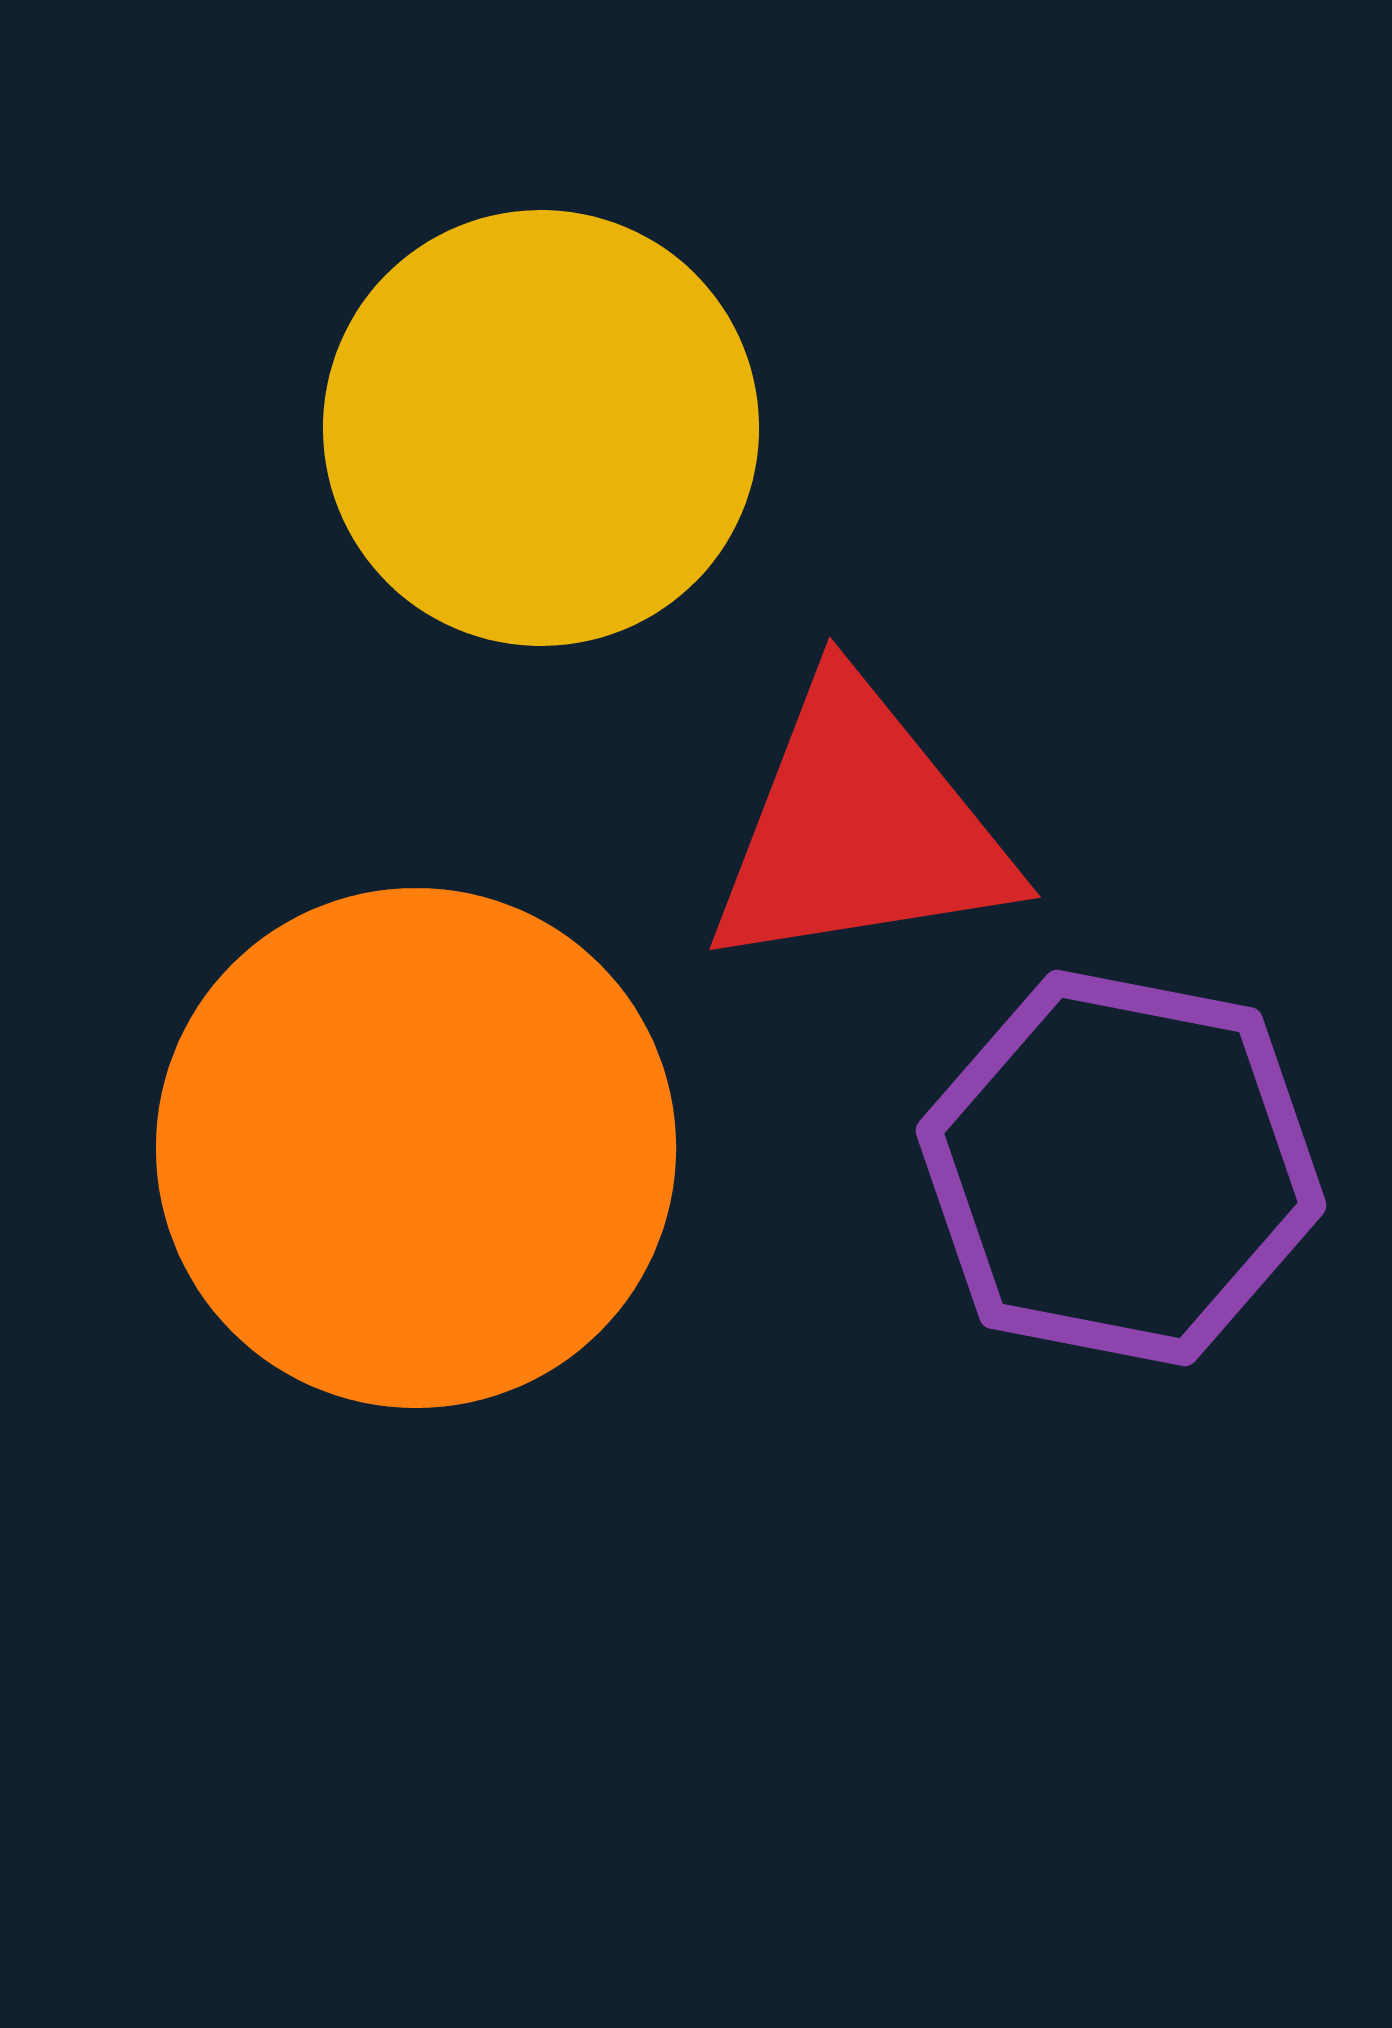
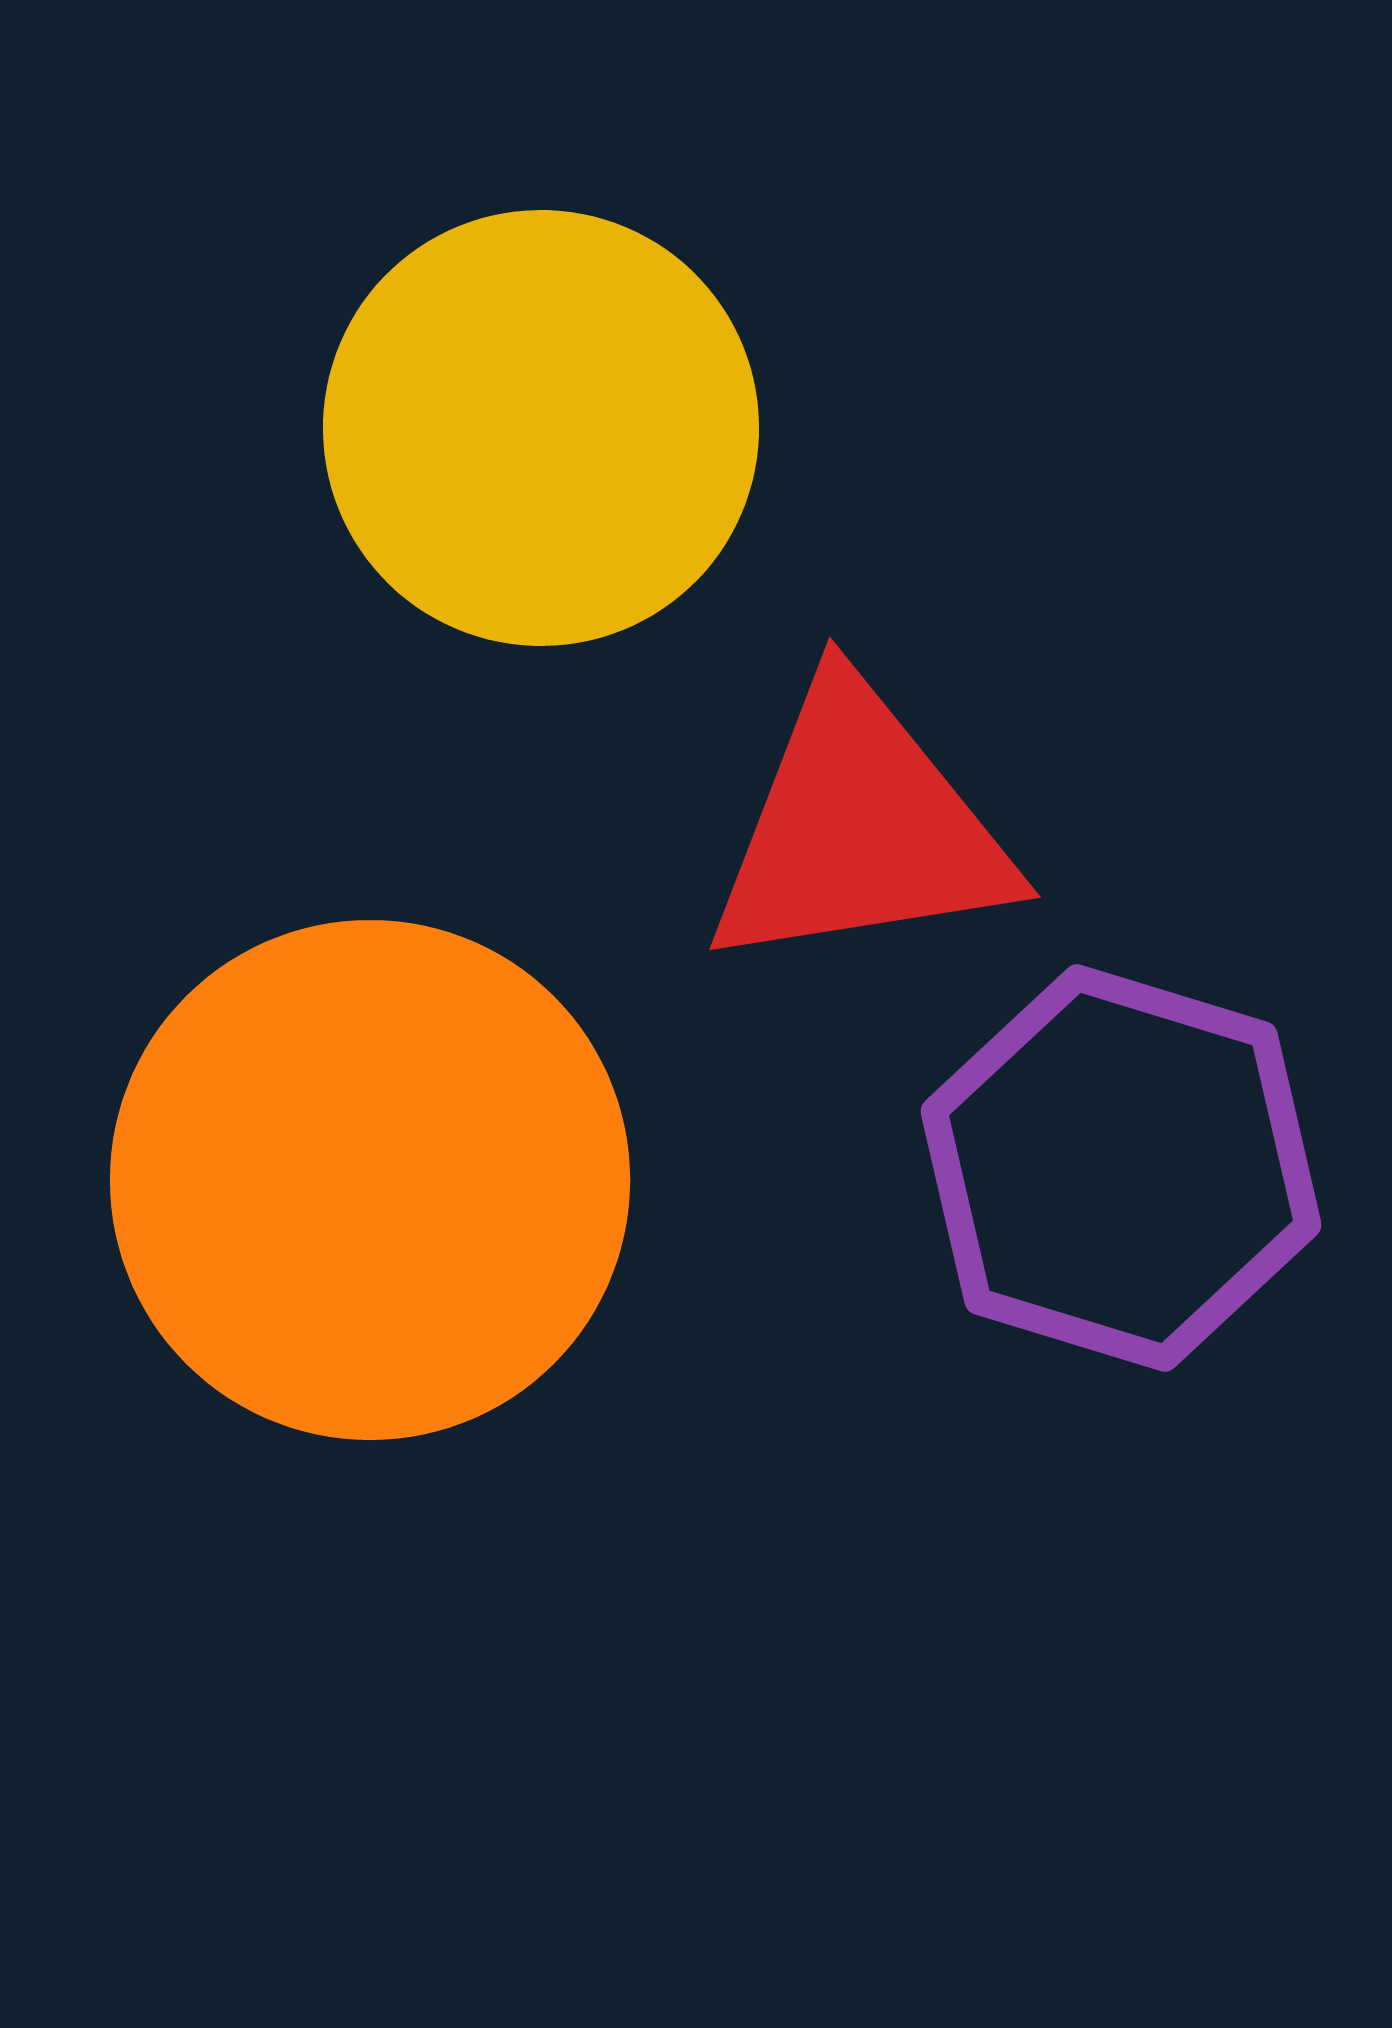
orange circle: moved 46 px left, 32 px down
purple hexagon: rotated 6 degrees clockwise
